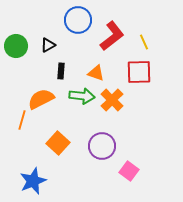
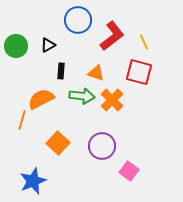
red square: rotated 16 degrees clockwise
